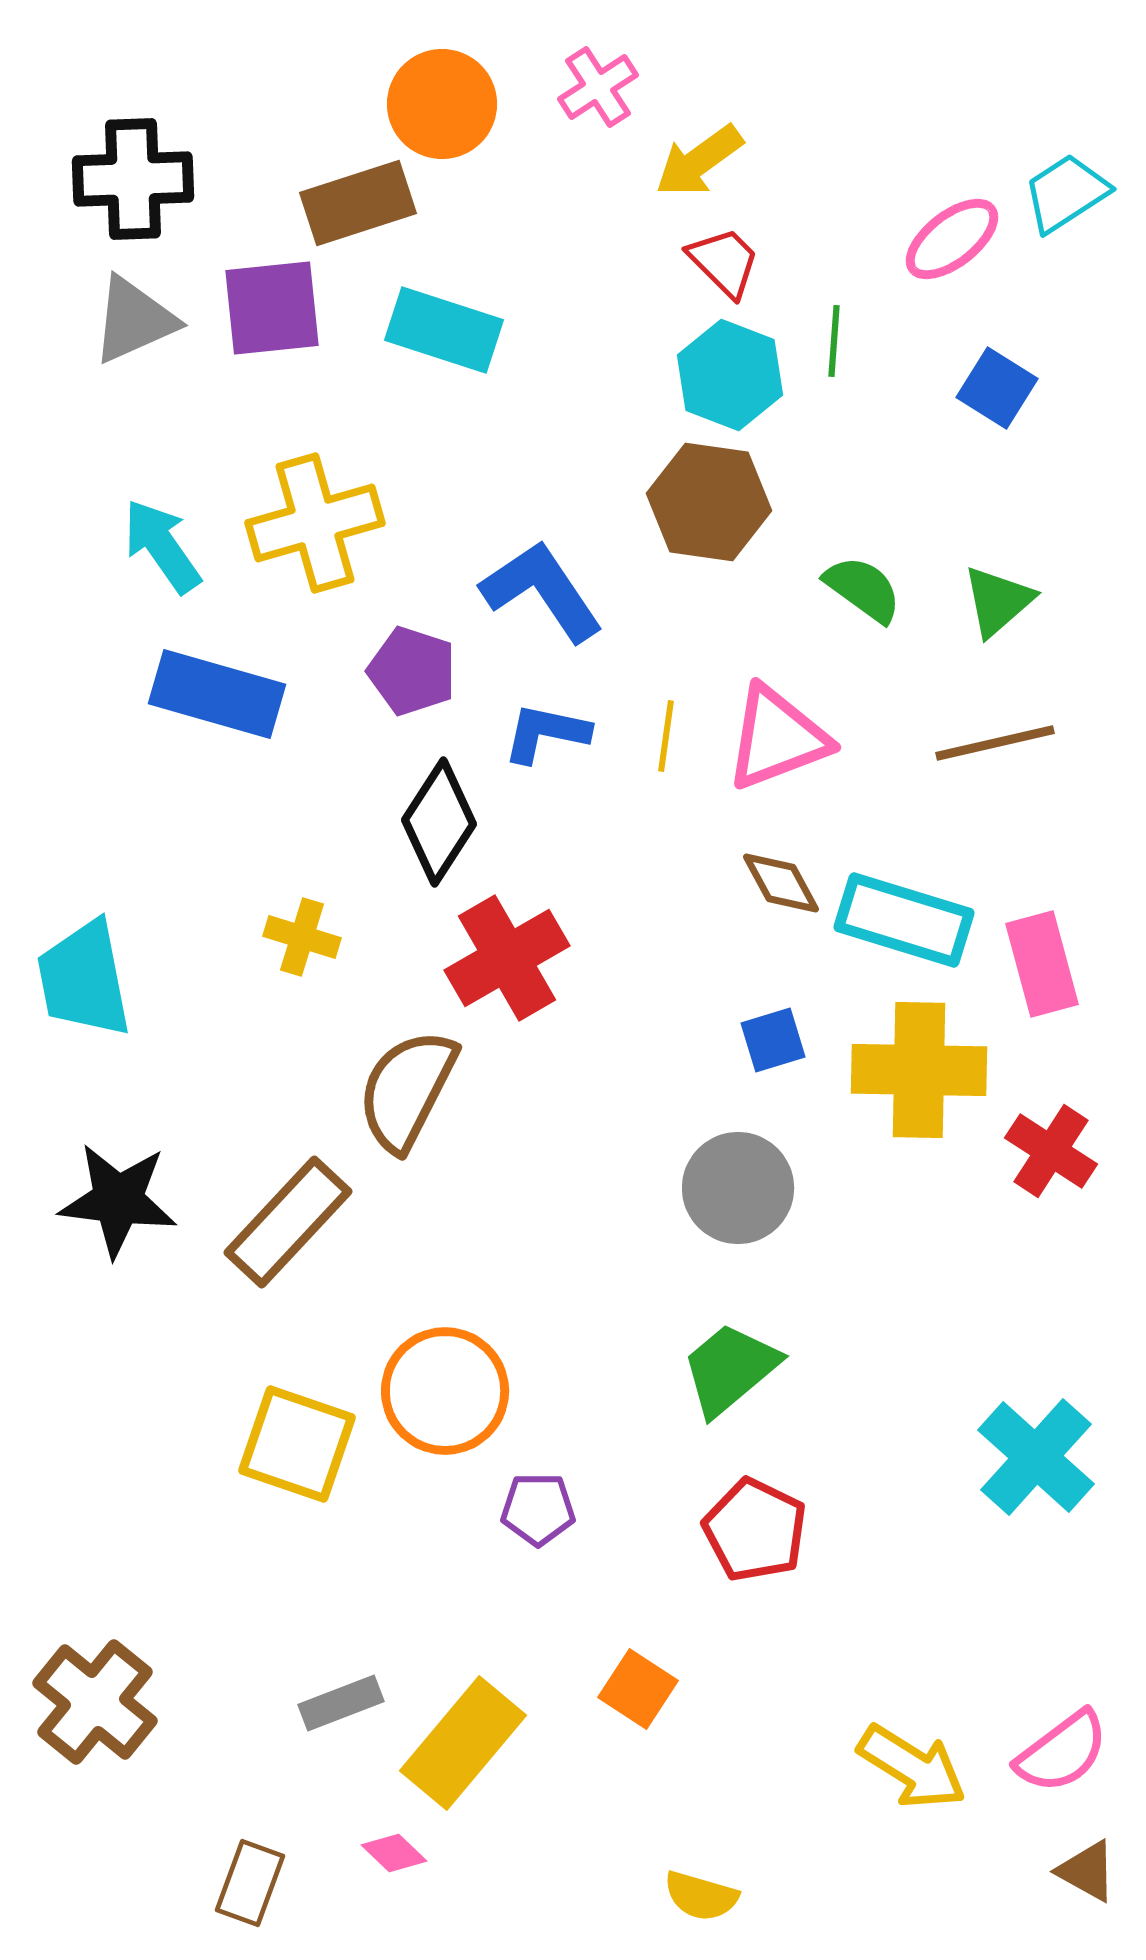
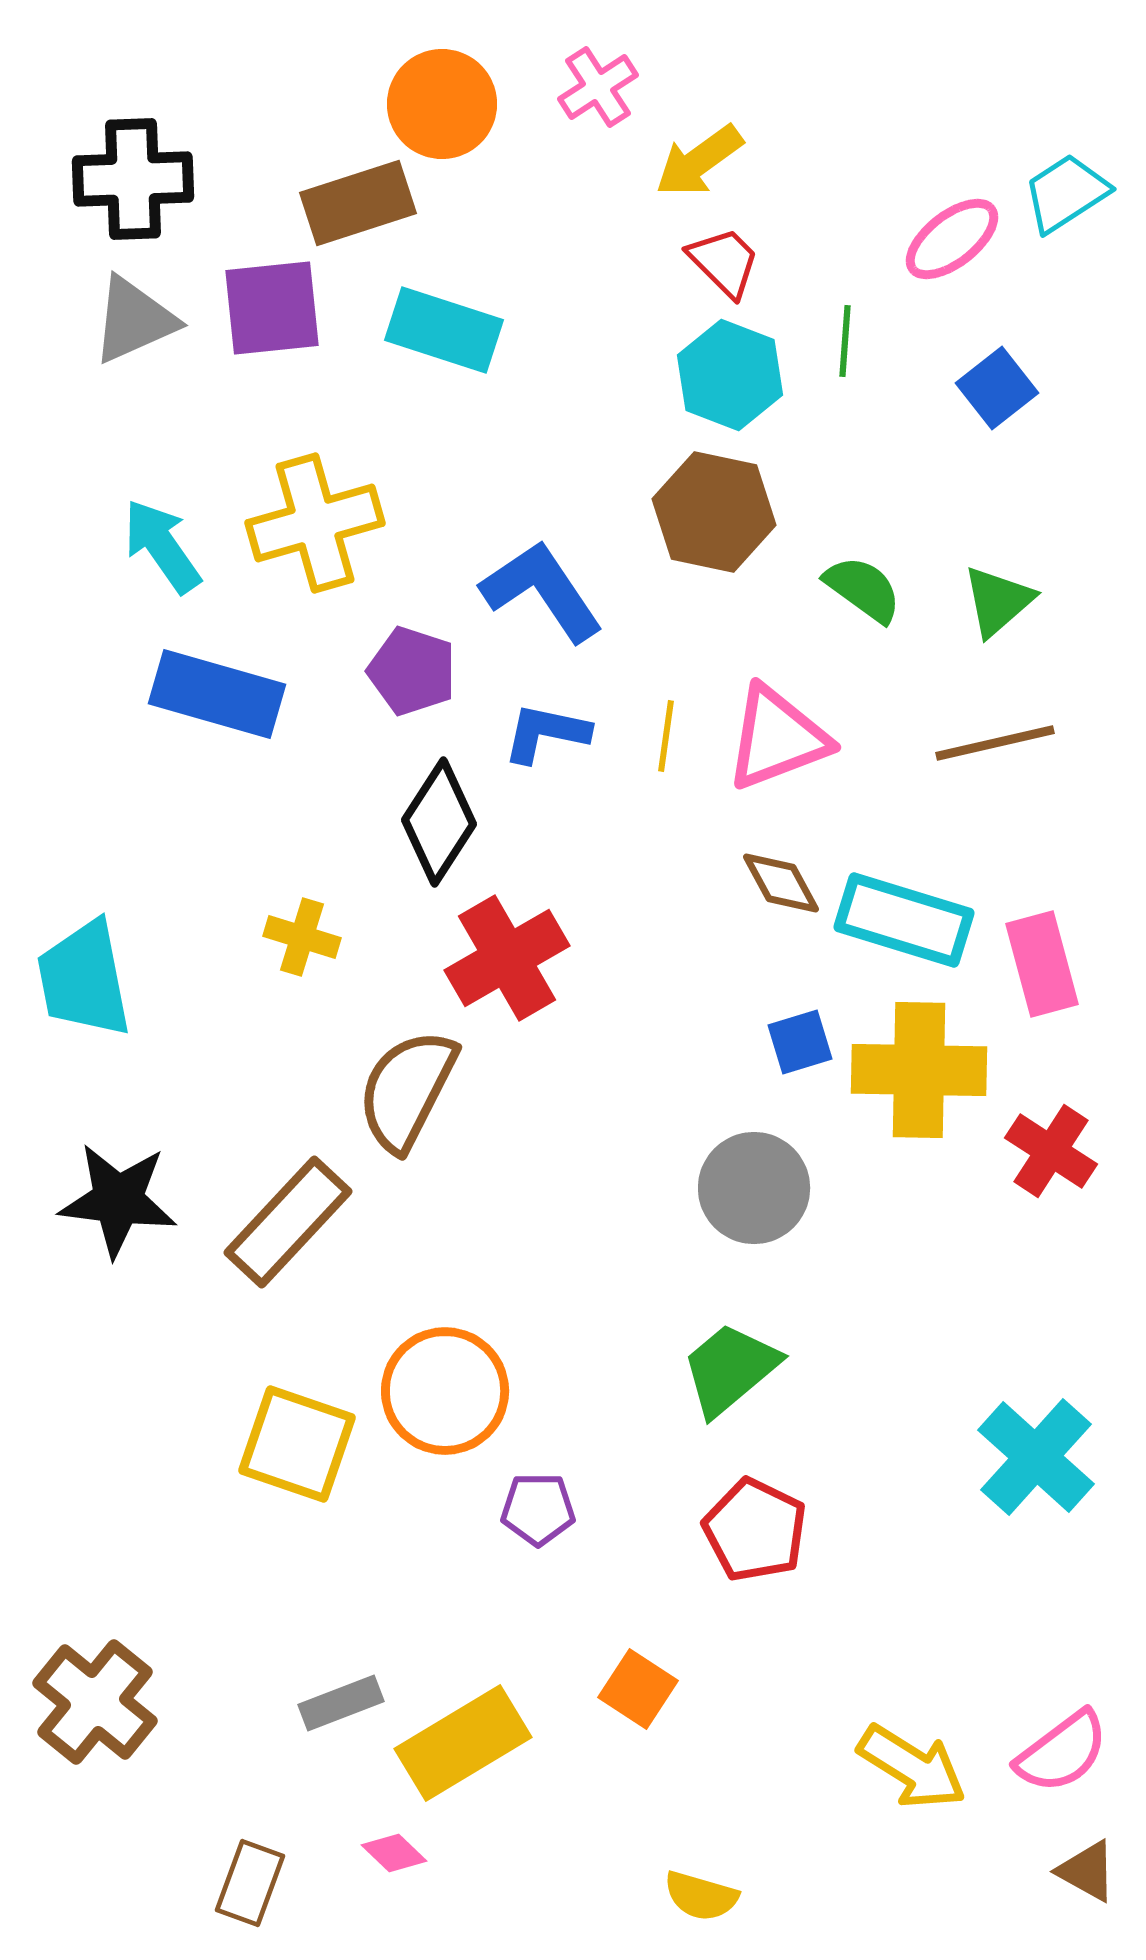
green line at (834, 341): moved 11 px right
blue square at (997, 388): rotated 20 degrees clockwise
brown hexagon at (709, 502): moved 5 px right, 10 px down; rotated 4 degrees clockwise
blue square at (773, 1040): moved 27 px right, 2 px down
gray circle at (738, 1188): moved 16 px right
yellow rectangle at (463, 1743): rotated 19 degrees clockwise
